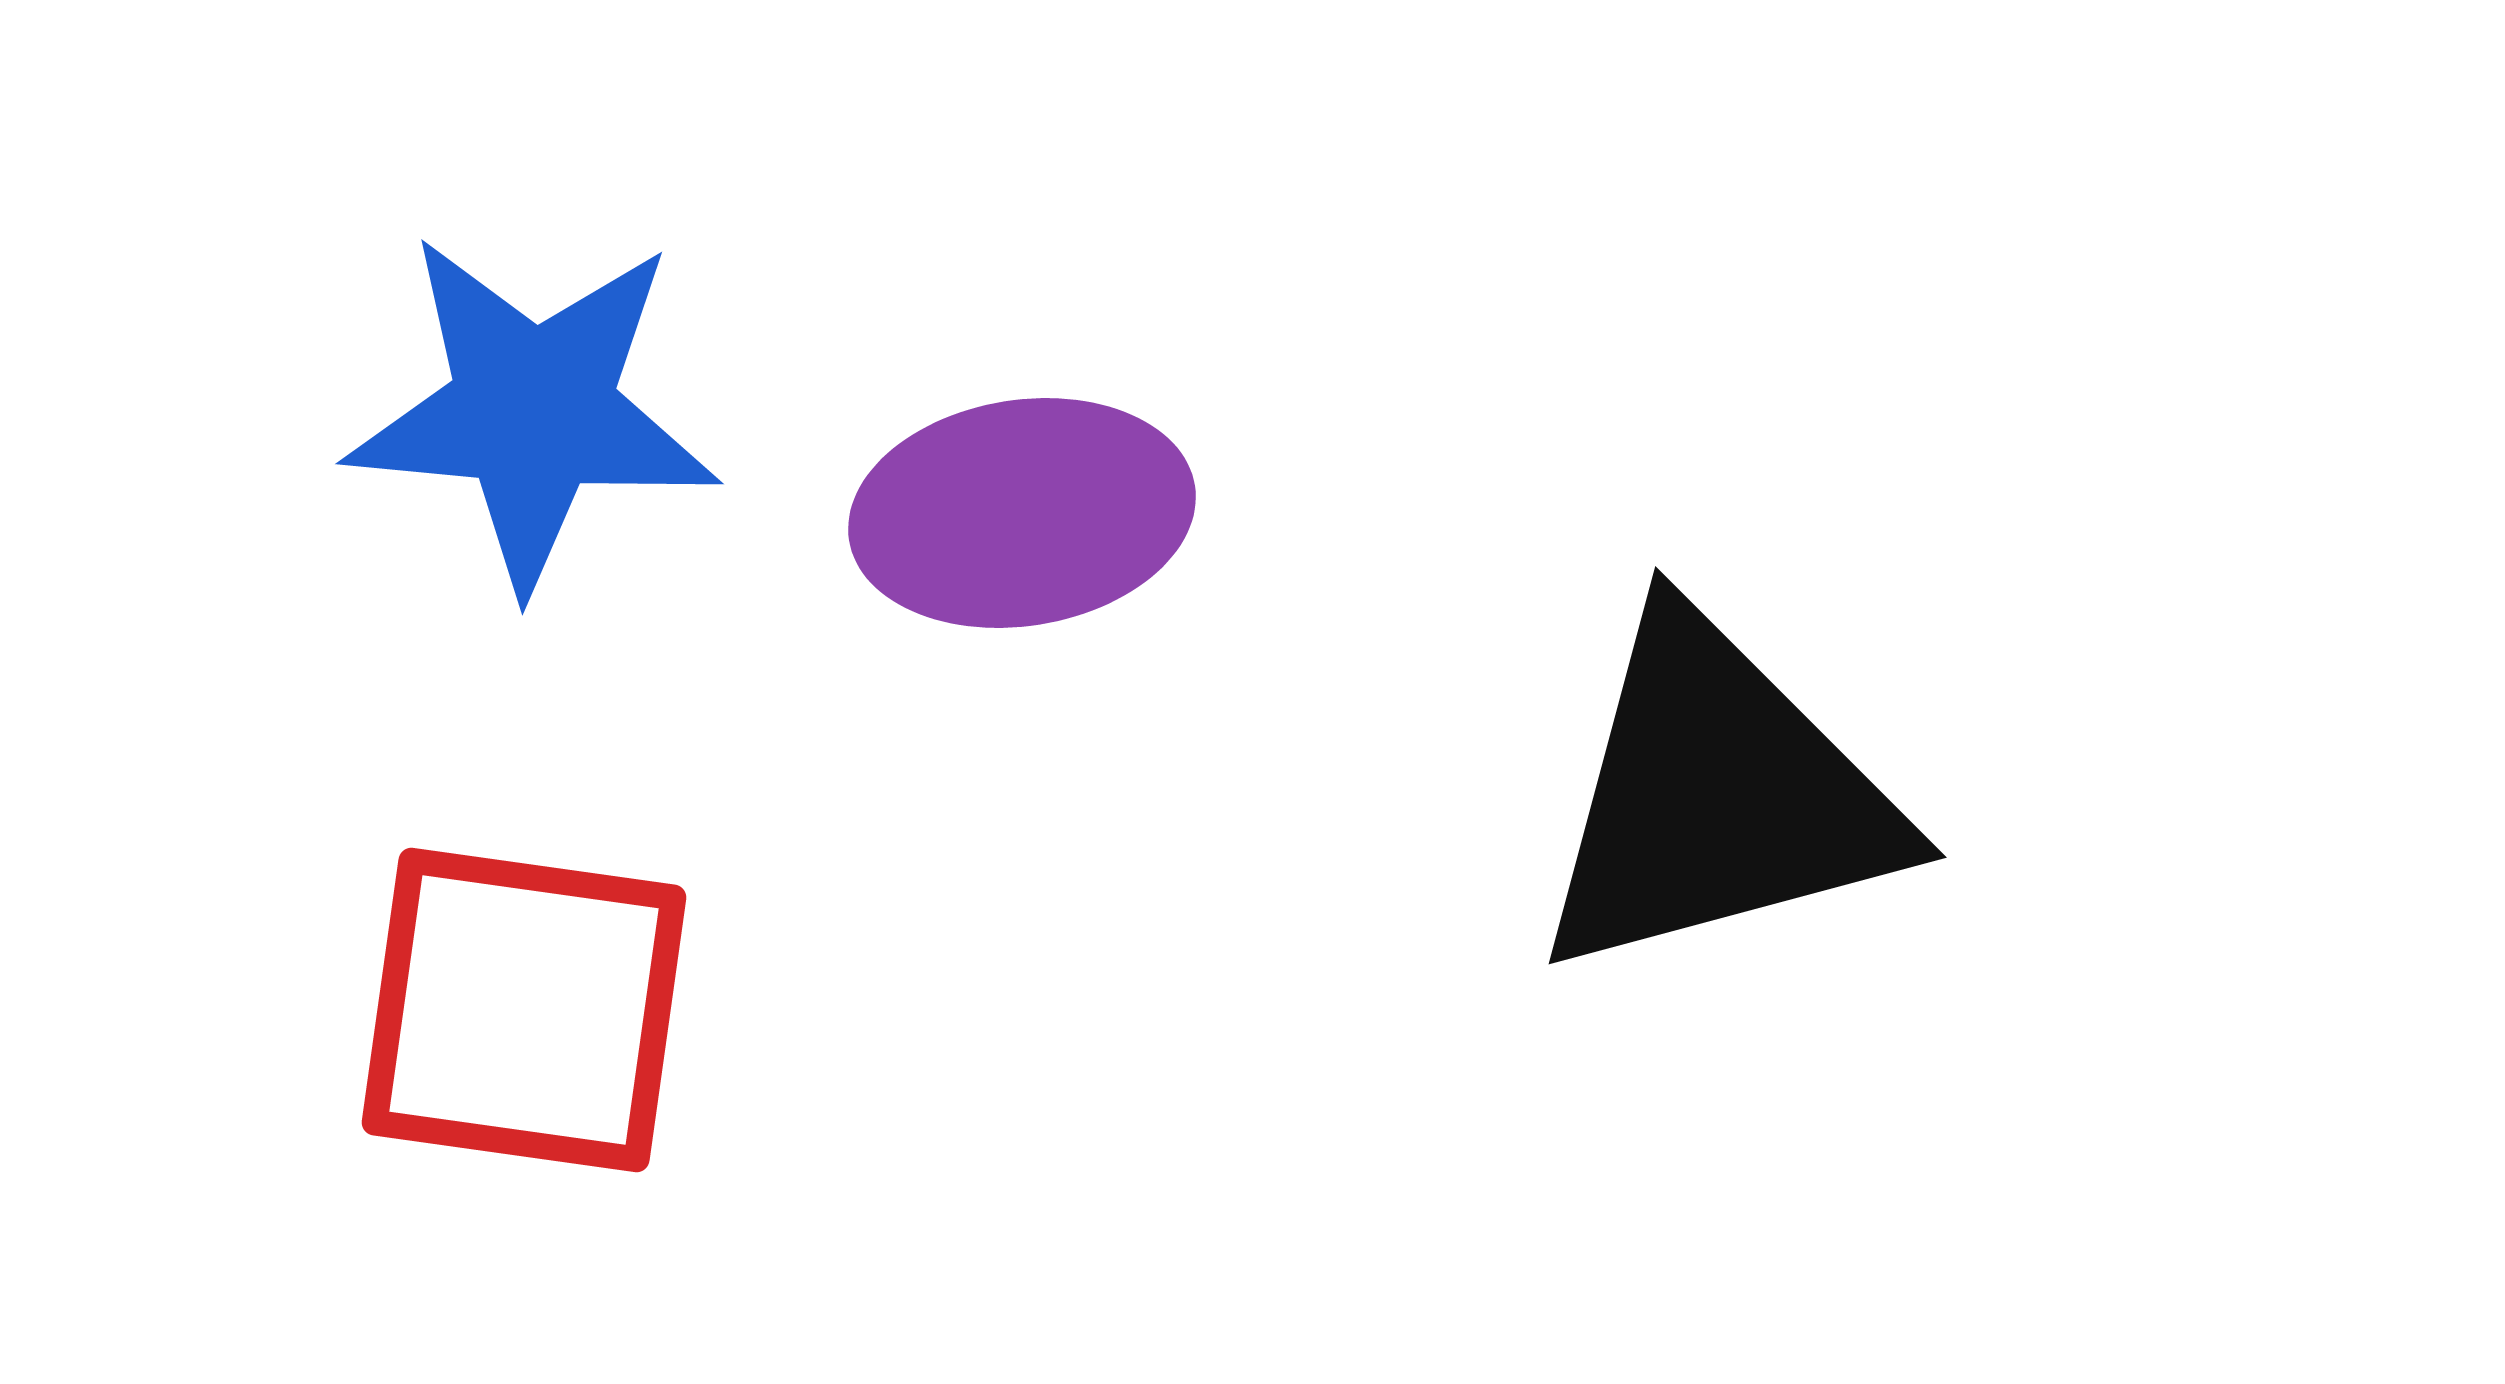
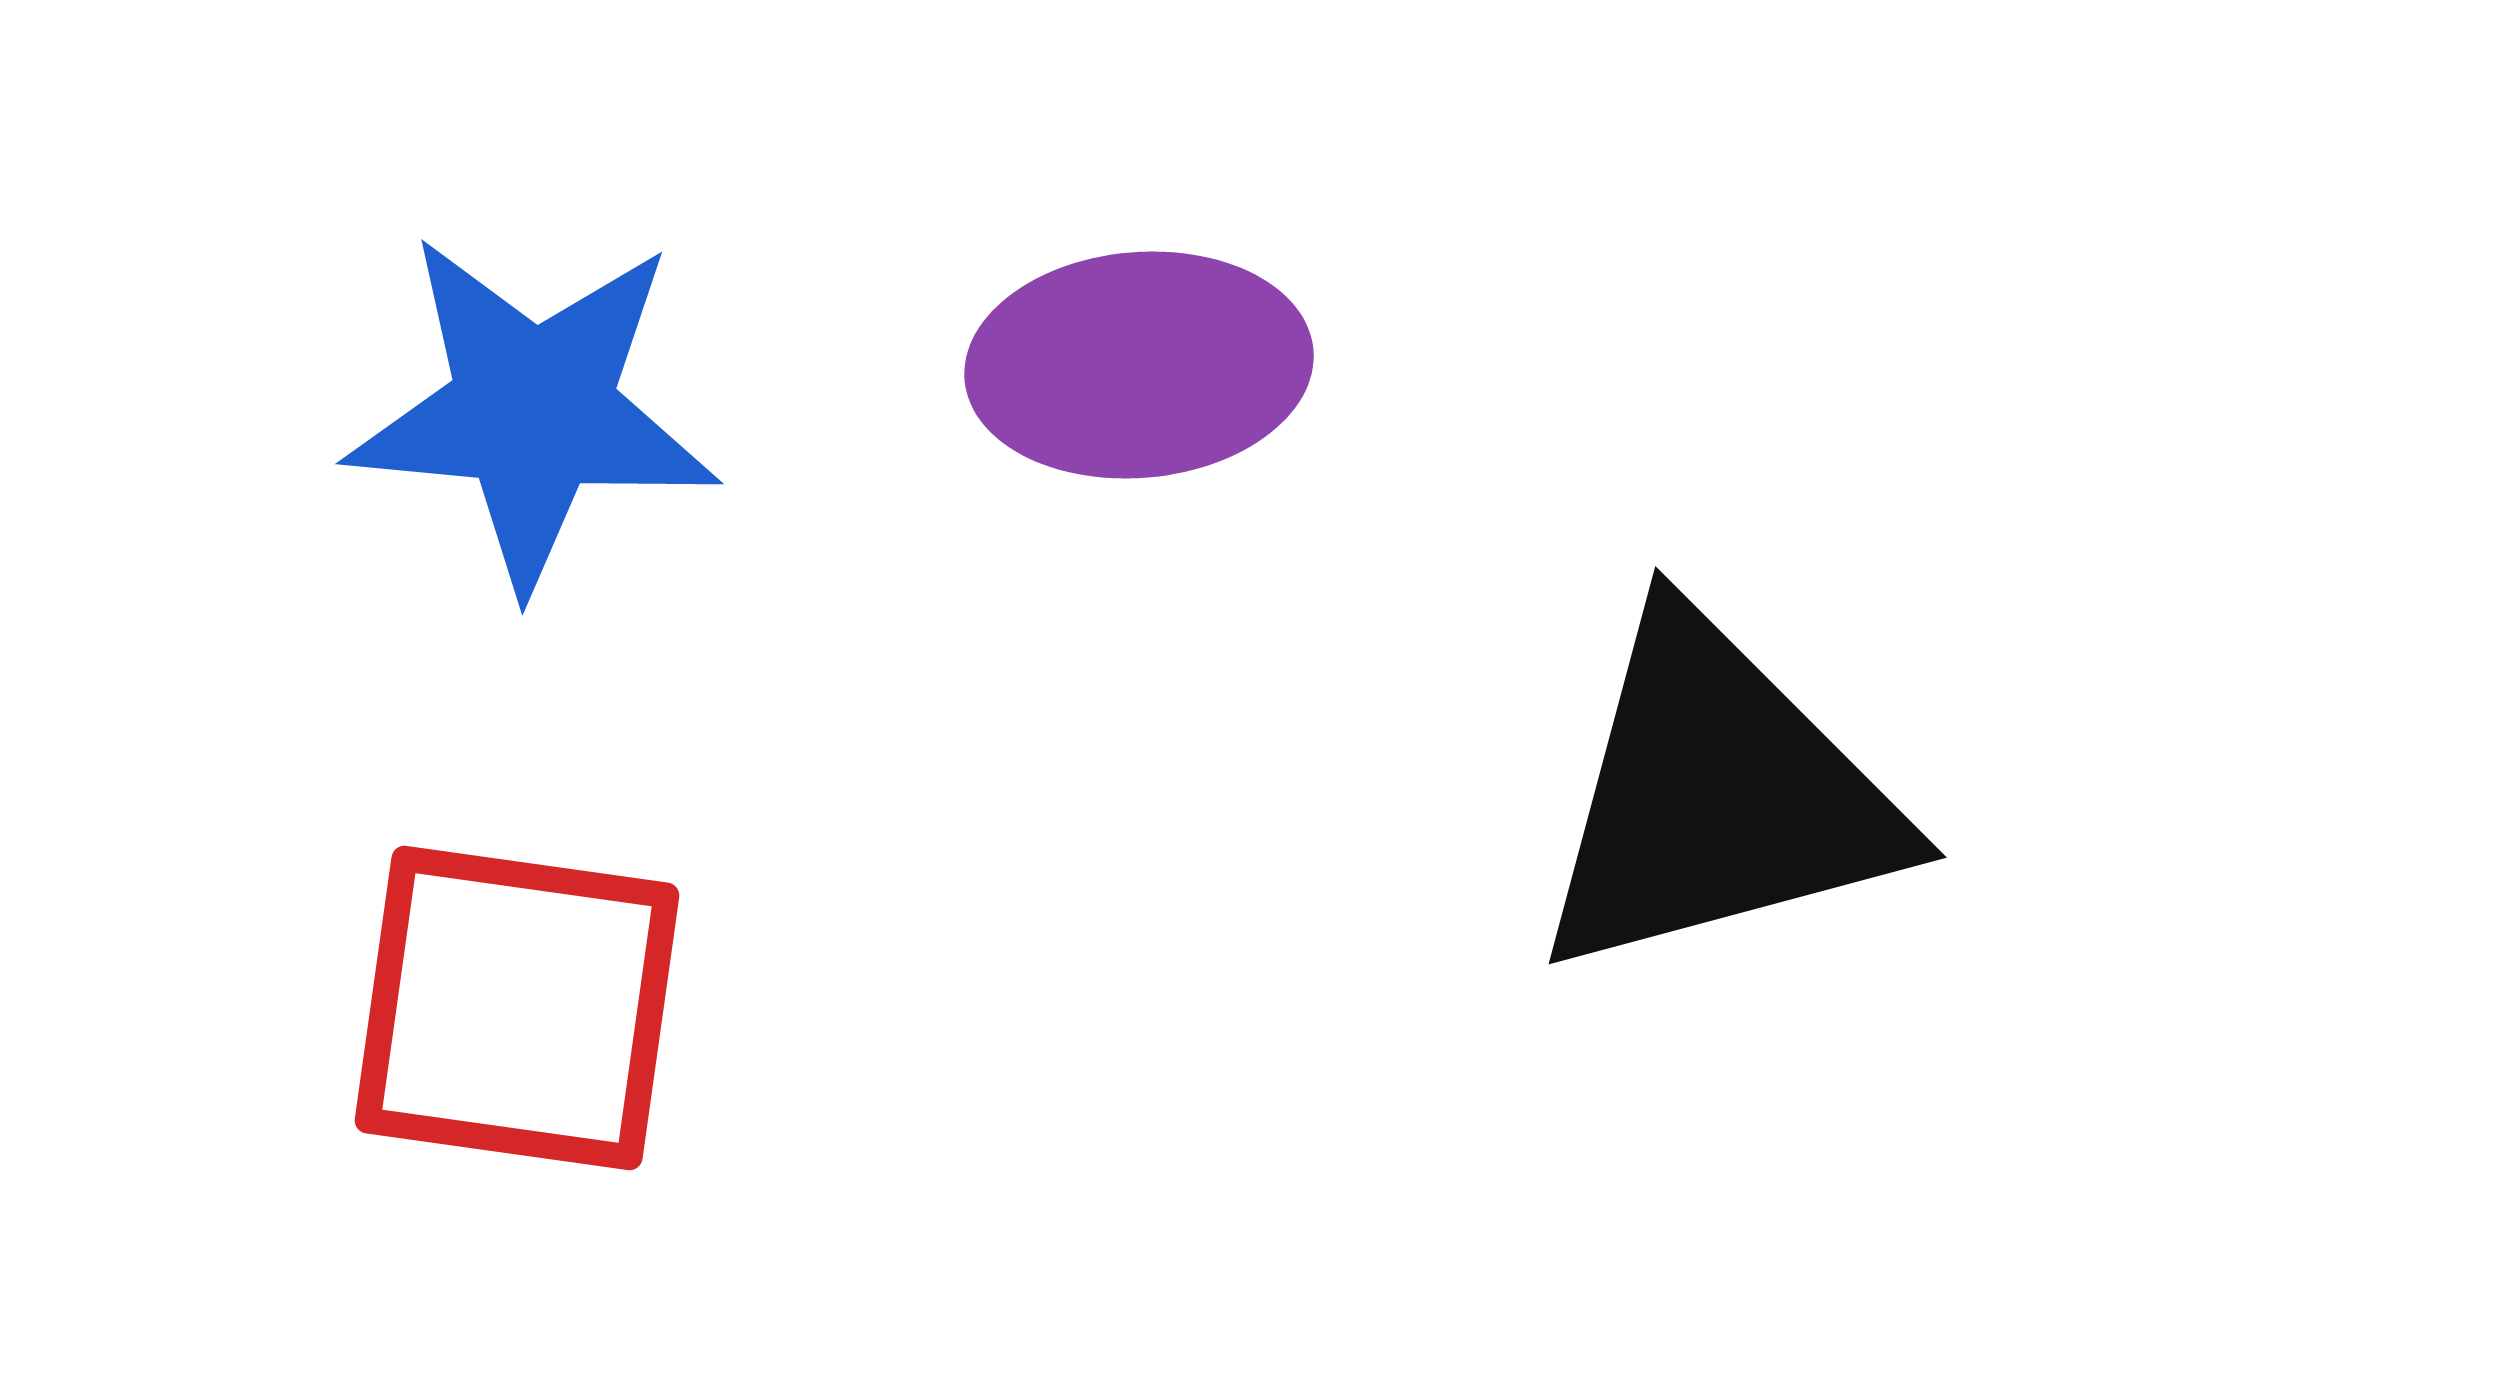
purple ellipse: moved 117 px right, 148 px up; rotated 4 degrees clockwise
red square: moved 7 px left, 2 px up
